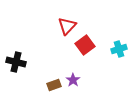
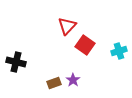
red square: rotated 18 degrees counterclockwise
cyan cross: moved 2 px down
brown rectangle: moved 2 px up
